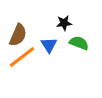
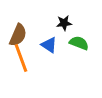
blue triangle: rotated 24 degrees counterclockwise
orange line: moved 1 px left, 1 px down; rotated 72 degrees counterclockwise
